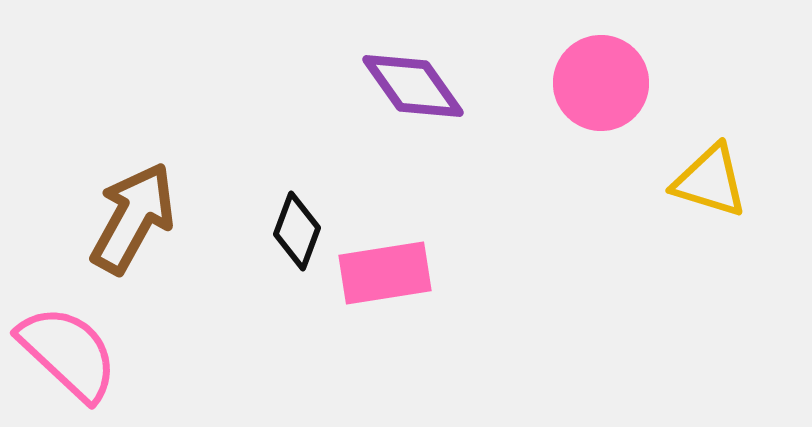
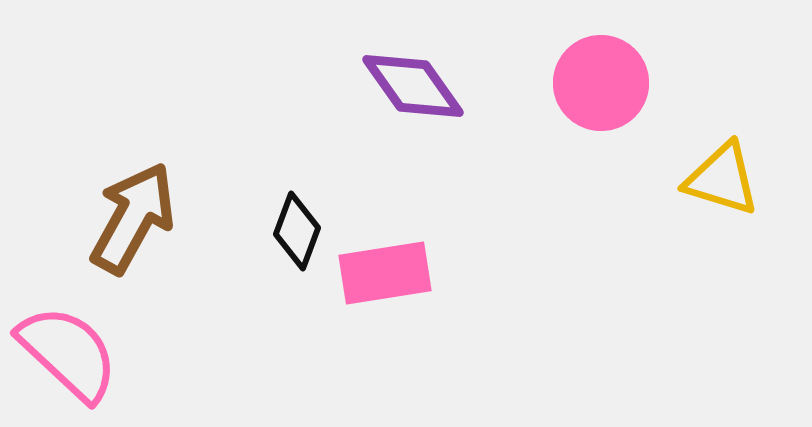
yellow triangle: moved 12 px right, 2 px up
